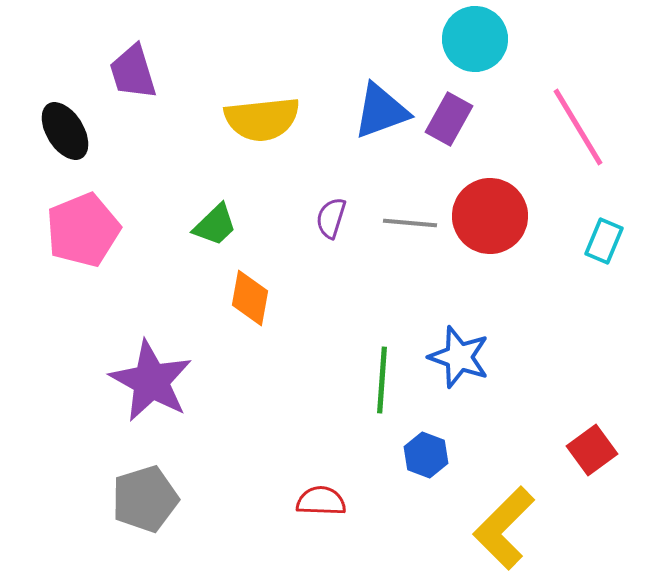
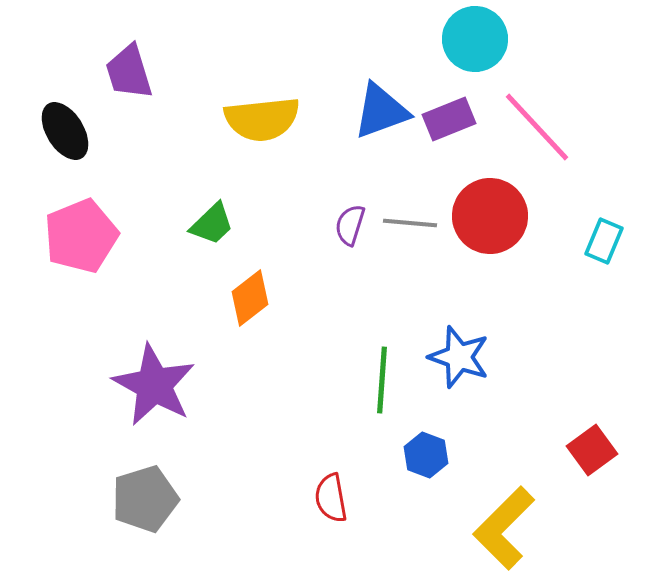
purple trapezoid: moved 4 px left
purple rectangle: rotated 39 degrees clockwise
pink line: moved 41 px left; rotated 12 degrees counterclockwise
purple semicircle: moved 19 px right, 7 px down
green trapezoid: moved 3 px left, 1 px up
pink pentagon: moved 2 px left, 6 px down
orange diamond: rotated 42 degrees clockwise
purple star: moved 3 px right, 4 px down
red semicircle: moved 10 px right, 3 px up; rotated 102 degrees counterclockwise
